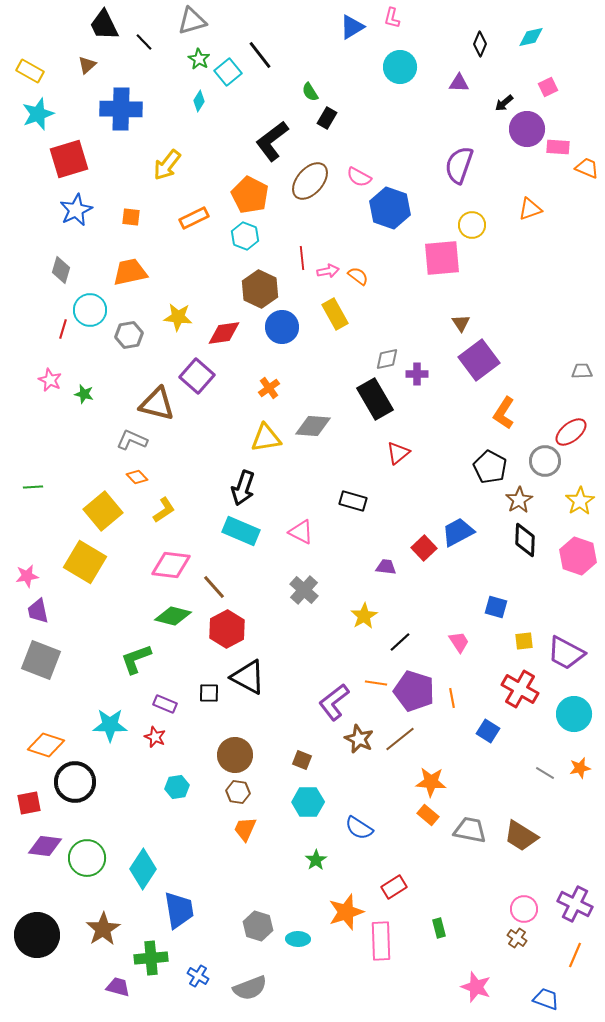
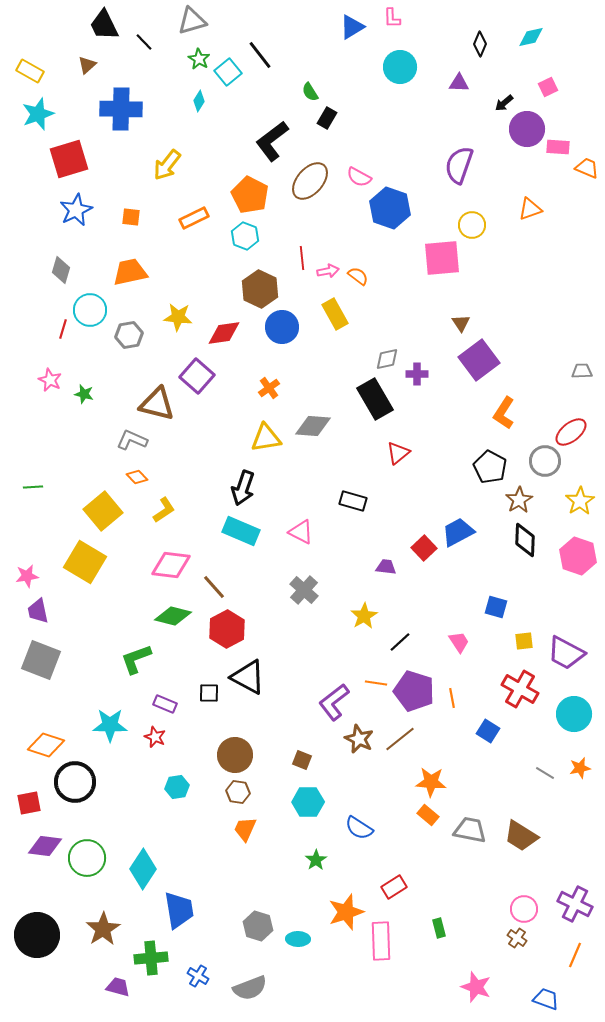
pink L-shape at (392, 18): rotated 15 degrees counterclockwise
